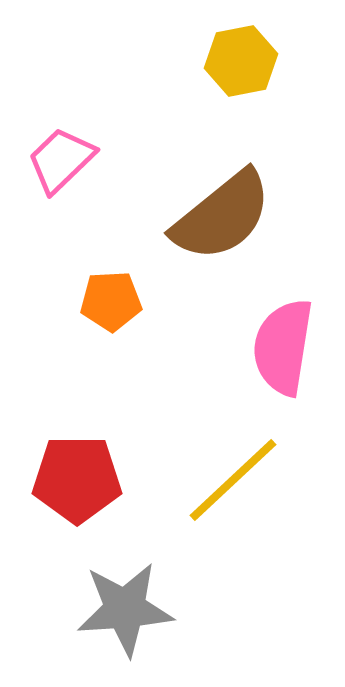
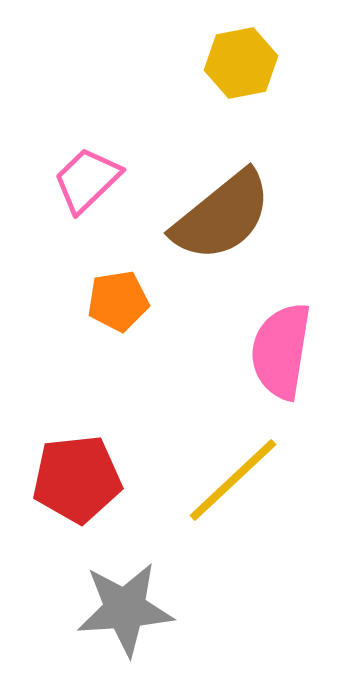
yellow hexagon: moved 2 px down
pink trapezoid: moved 26 px right, 20 px down
orange pentagon: moved 7 px right; rotated 6 degrees counterclockwise
pink semicircle: moved 2 px left, 4 px down
red pentagon: rotated 6 degrees counterclockwise
